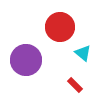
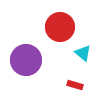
red rectangle: rotated 28 degrees counterclockwise
